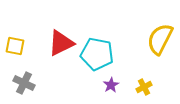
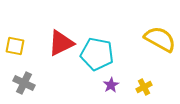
yellow semicircle: rotated 92 degrees clockwise
